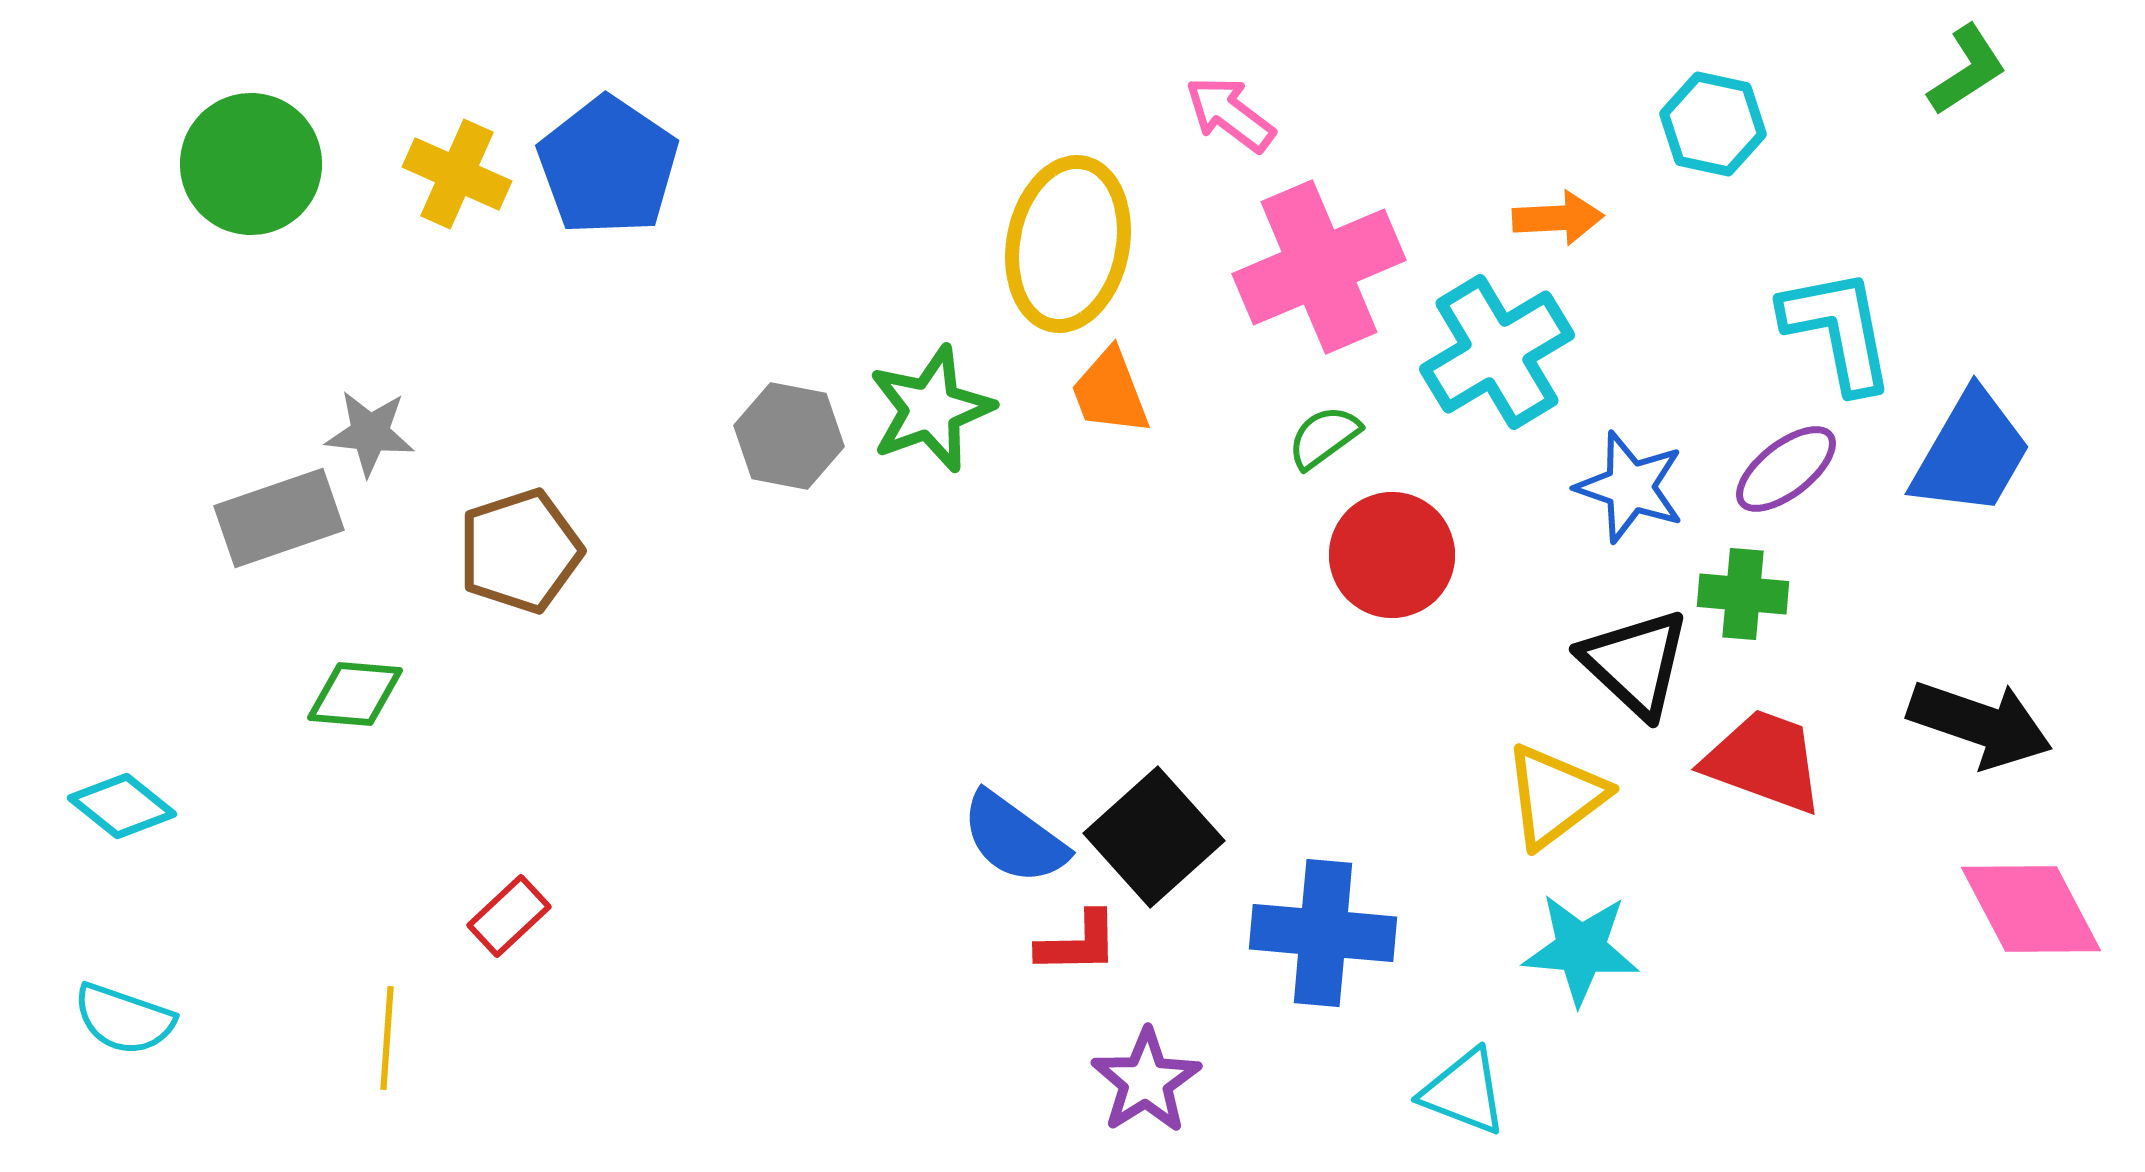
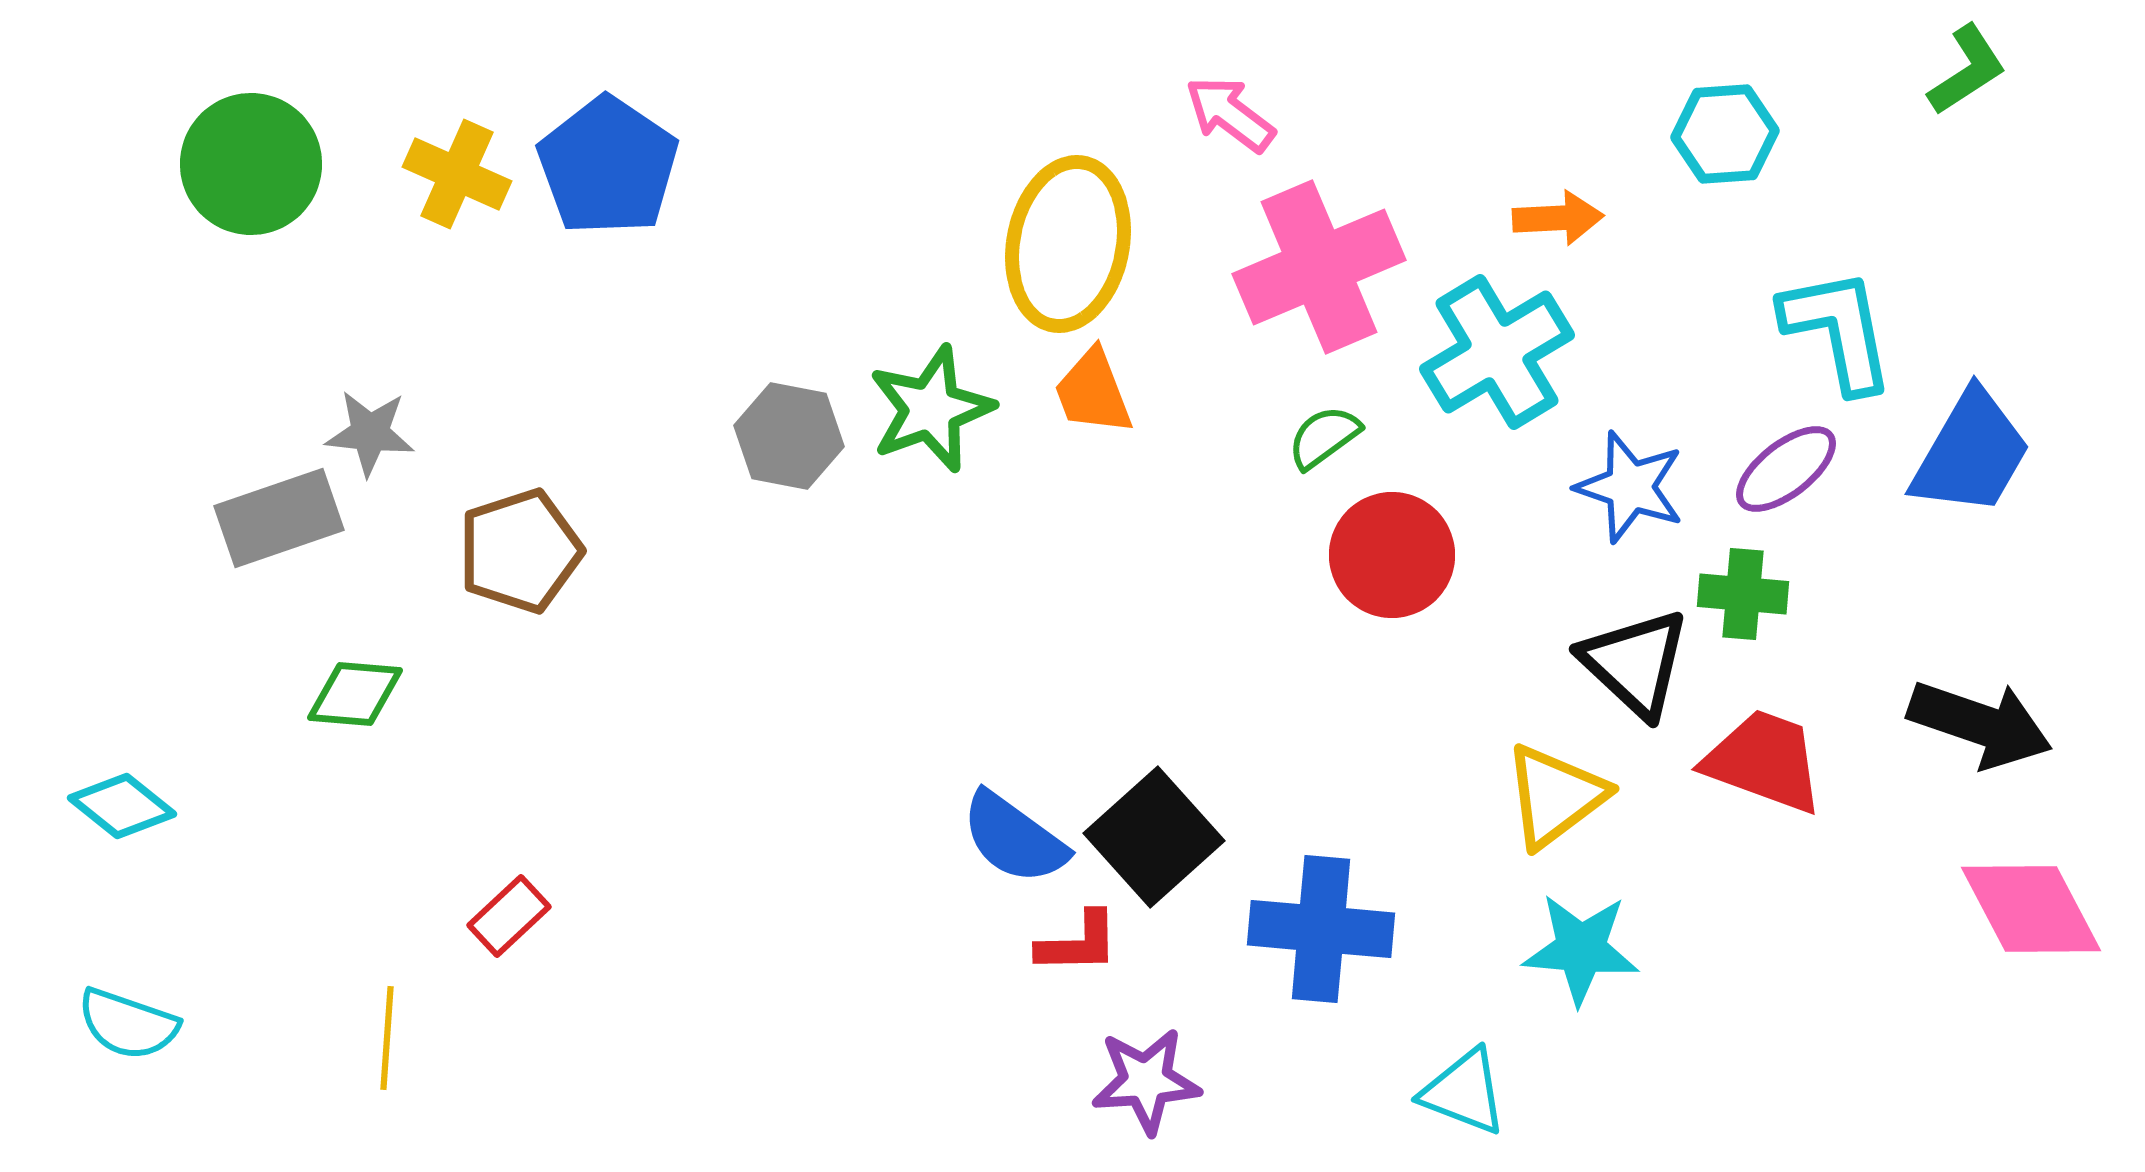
cyan hexagon: moved 12 px right, 10 px down; rotated 16 degrees counterclockwise
orange trapezoid: moved 17 px left
blue cross: moved 2 px left, 4 px up
cyan semicircle: moved 4 px right, 5 px down
purple star: rotated 28 degrees clockwise
